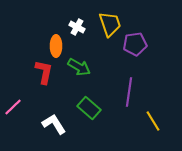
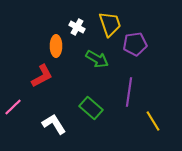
green arrow: moved 18 px right, 8 px up
red L-shape: moved 2 px left, 4 px down; rotated 50 degrees clockwise
green rectangle: moved 2 px right
